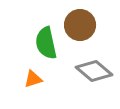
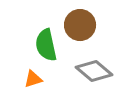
green semicircle: moved 2 px down
